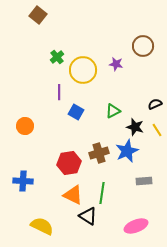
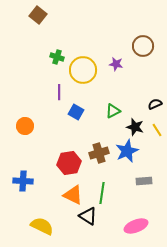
green cross: rotated 32 degrees counterclockwise
